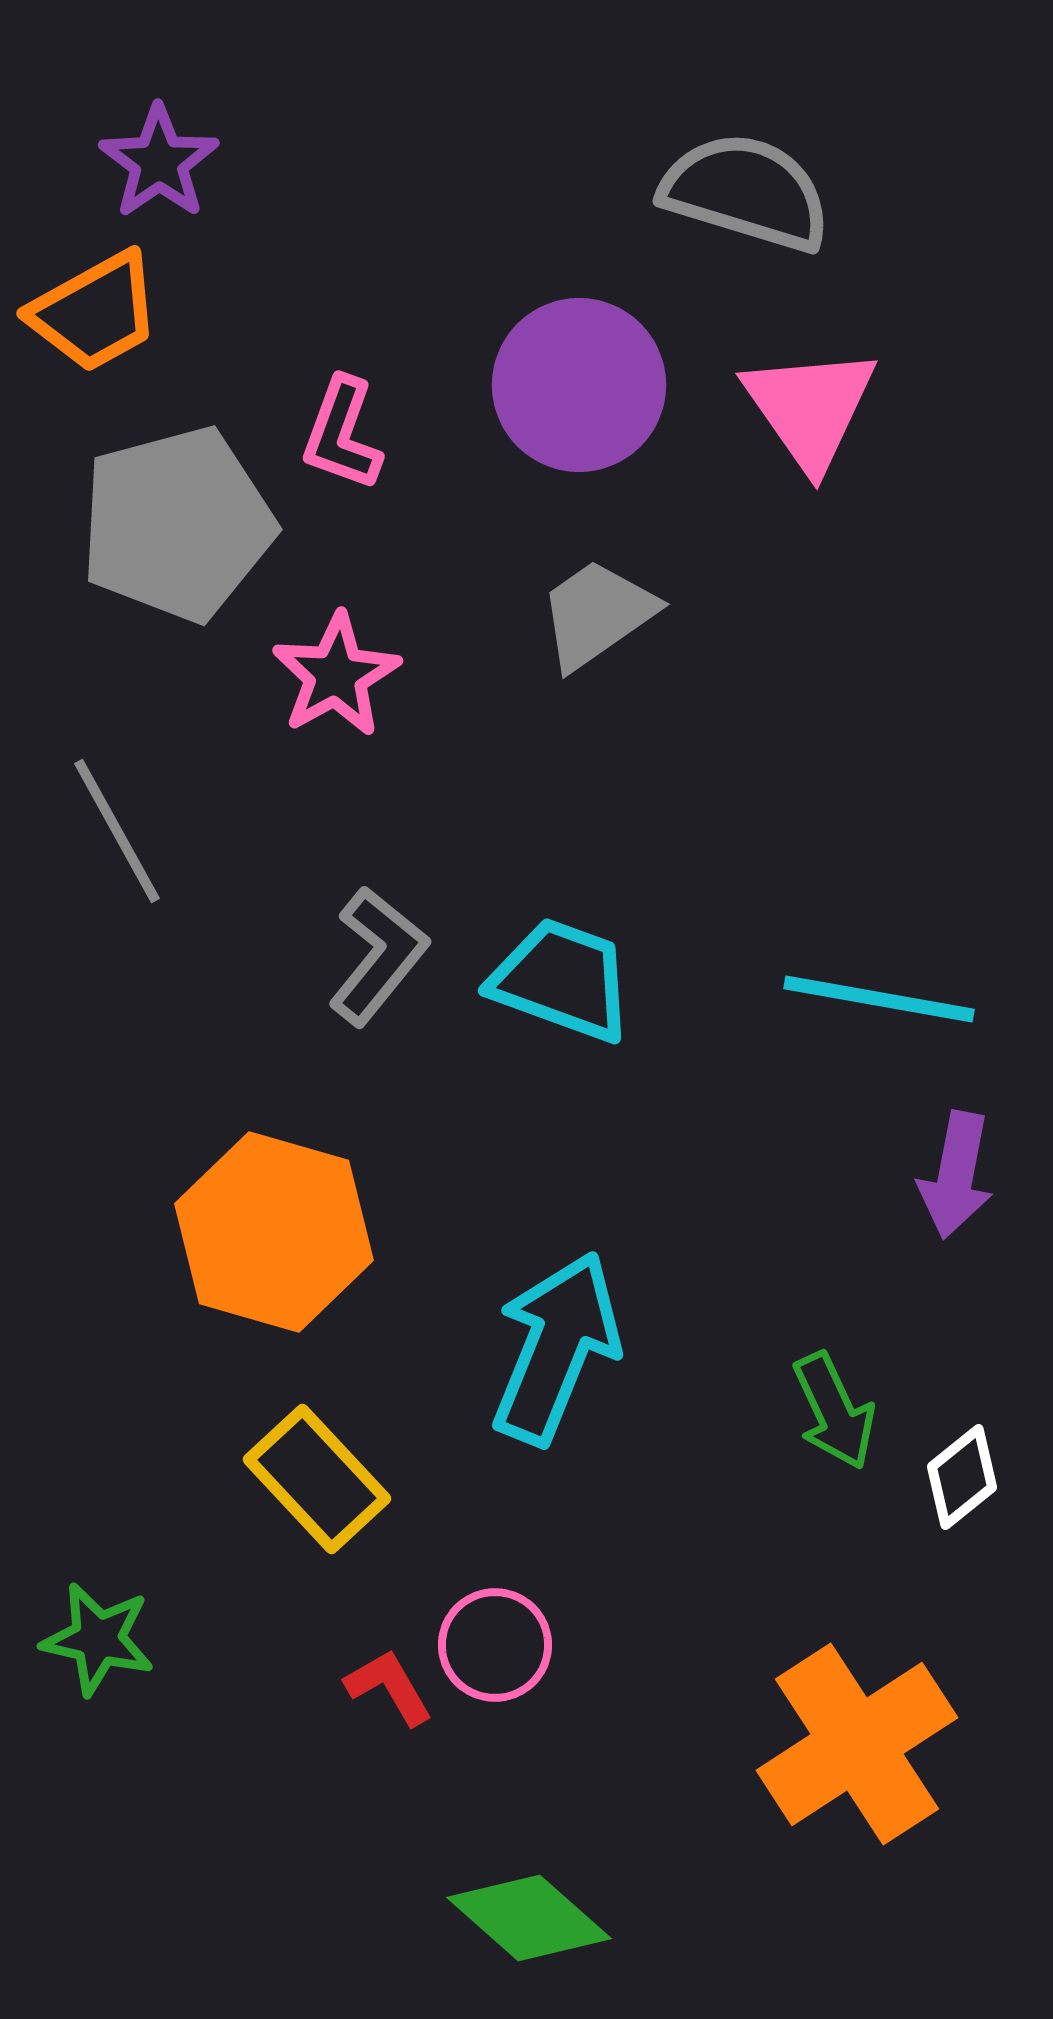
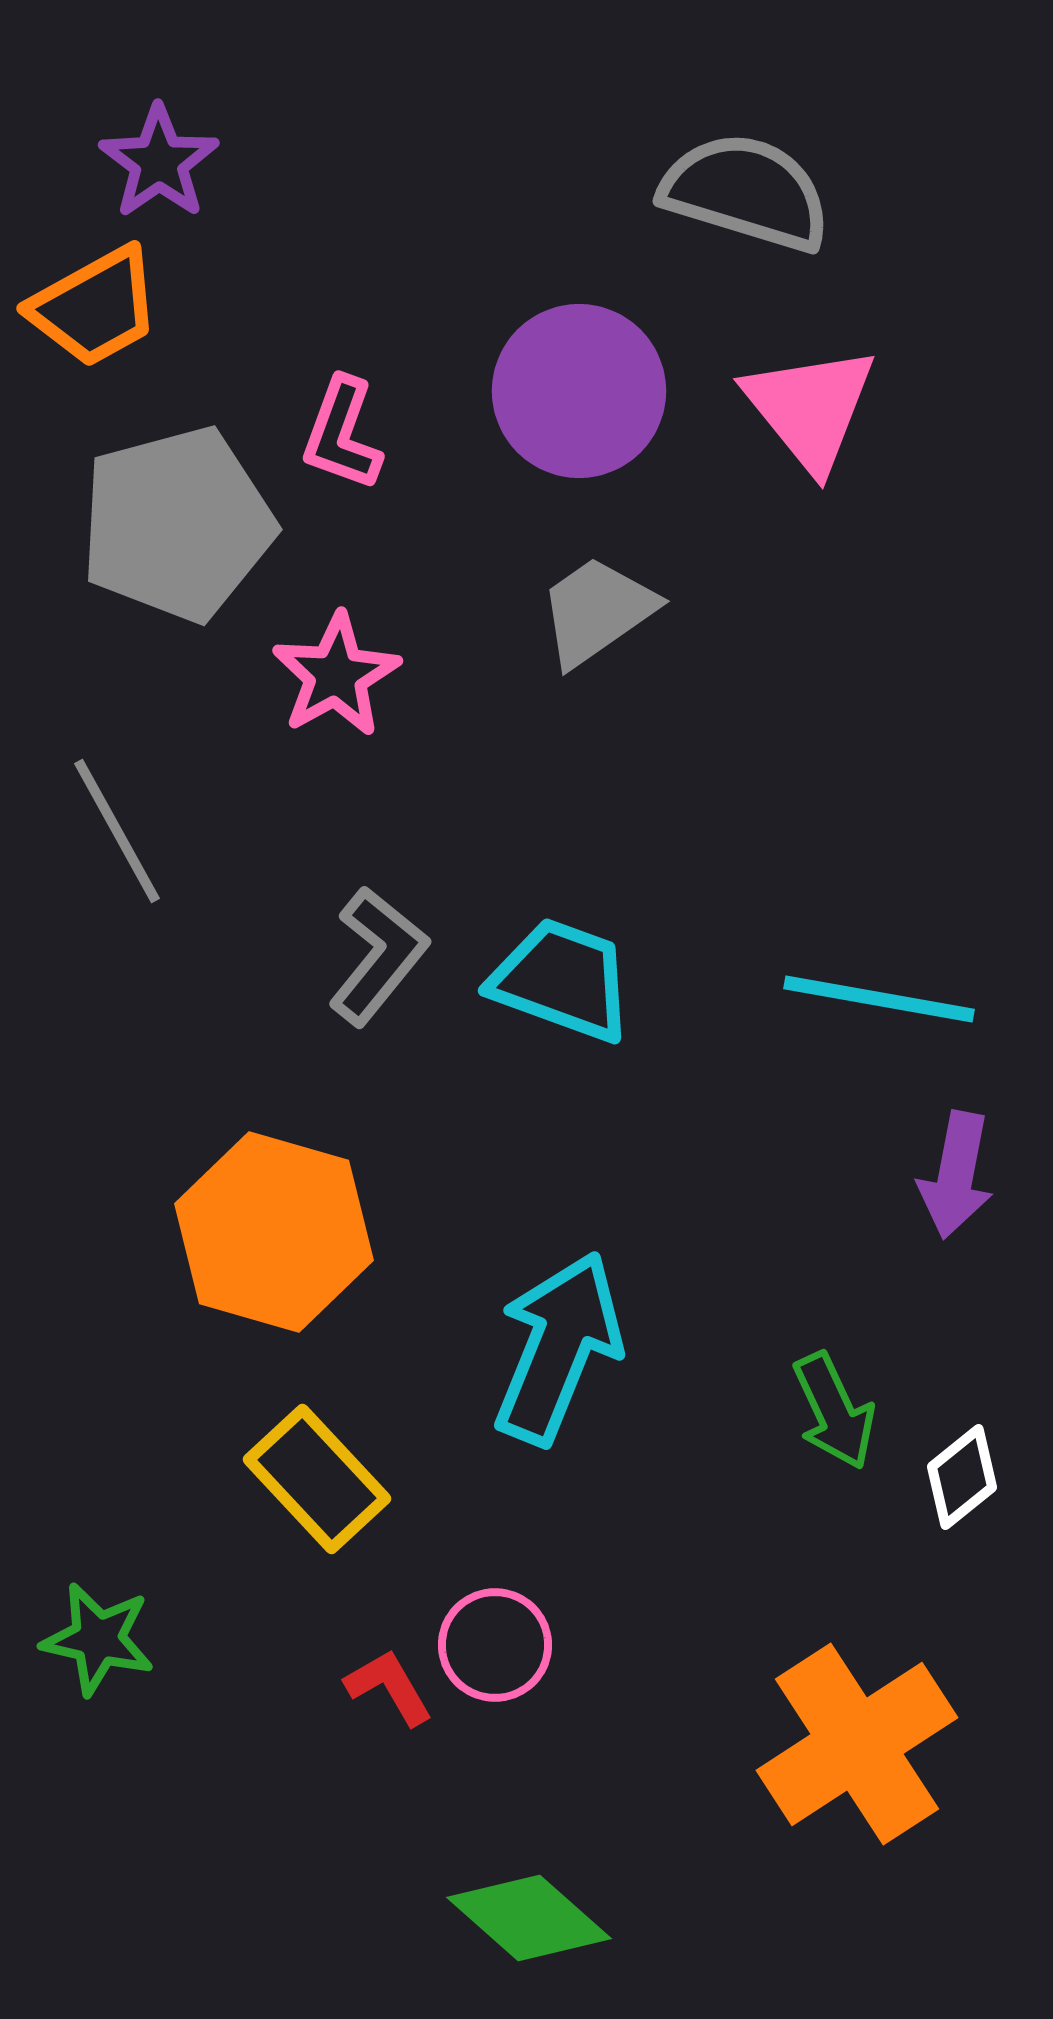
orange trapezoid: moved 5 px up
purple circle: moved 6 px down
pink triangle: rotated 4 degrees counterclockwise
gray trapezoid: moved 3 px up
cyan arrow: moved 2 px right
